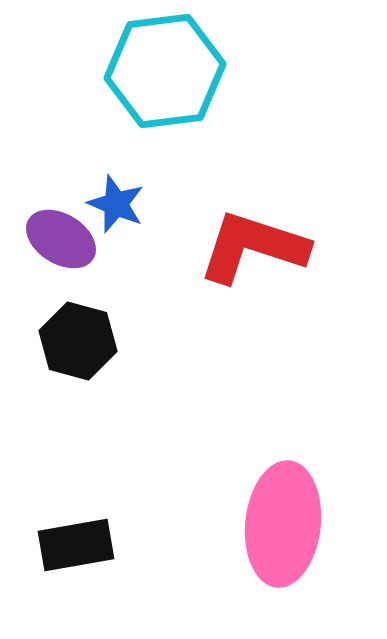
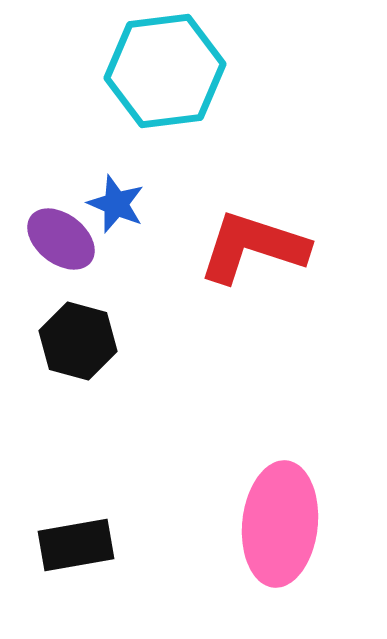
purple ellipse: rotated 6 degrees clockwise
pink ellipse: moved 3 px left
